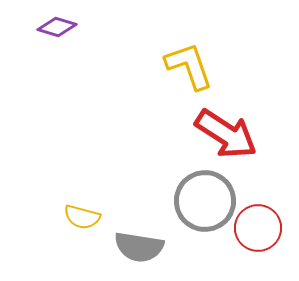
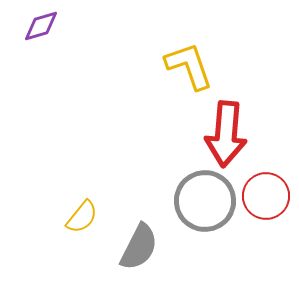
purple diamond: moved 16 px left, 1 px up; rotated 33 degrees counterclockwise
red arrow: rotated 62 degrees clockwise
yellow semicircle: rotated 66 degrees counterclockwise
red circle: moved 8 px right, 32 px up
gray semicircle: rotated 72 degrees counterclockwise
